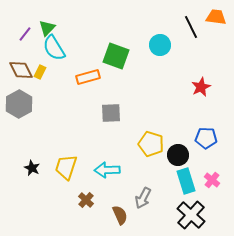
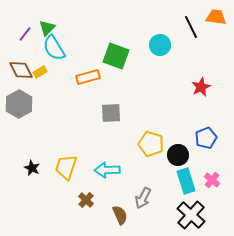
yellow rectangle: rotated 32 degrees clockwise
blue pentagon: rotated 25 degrees counterclockwise
